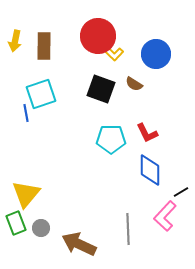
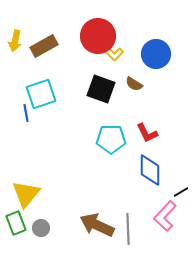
brown rectangle: rotated 60 degrees clockwise
brown arrow: moved 18 px right, 19 px up
